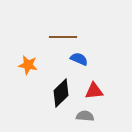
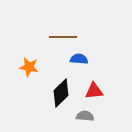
blue semicircle: rotated 18 degrees counterclockwise
orange star: moved 1 px right, 2 px down
